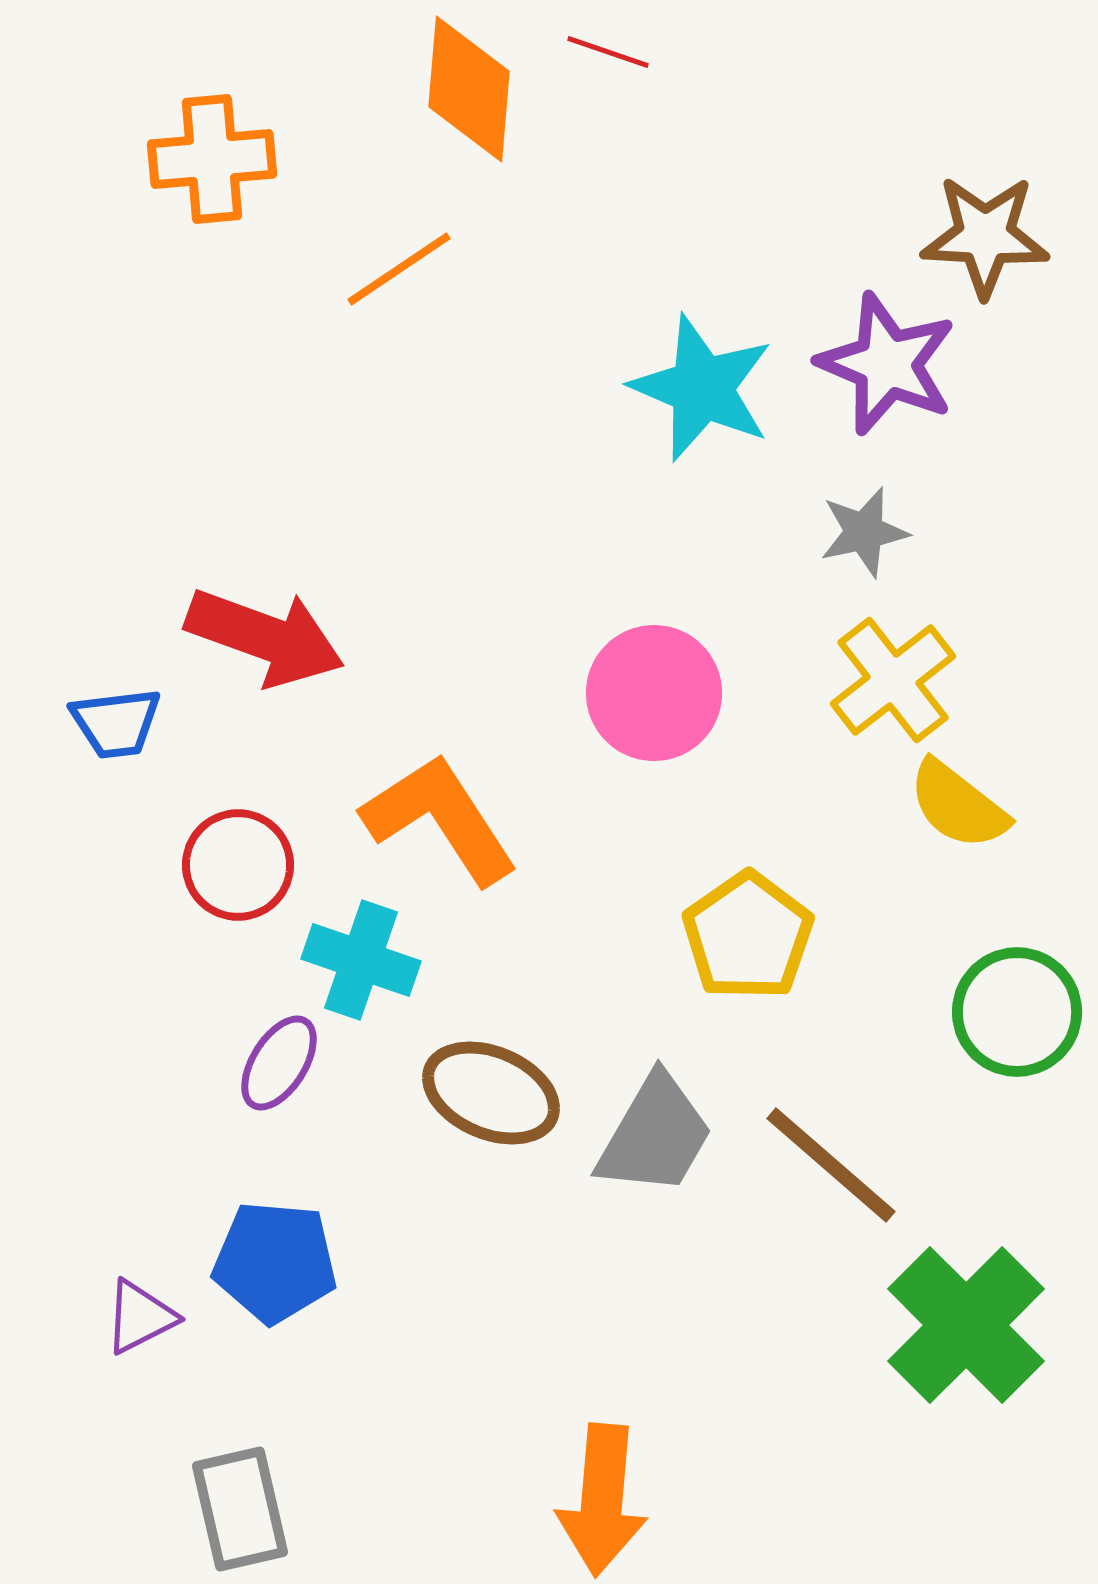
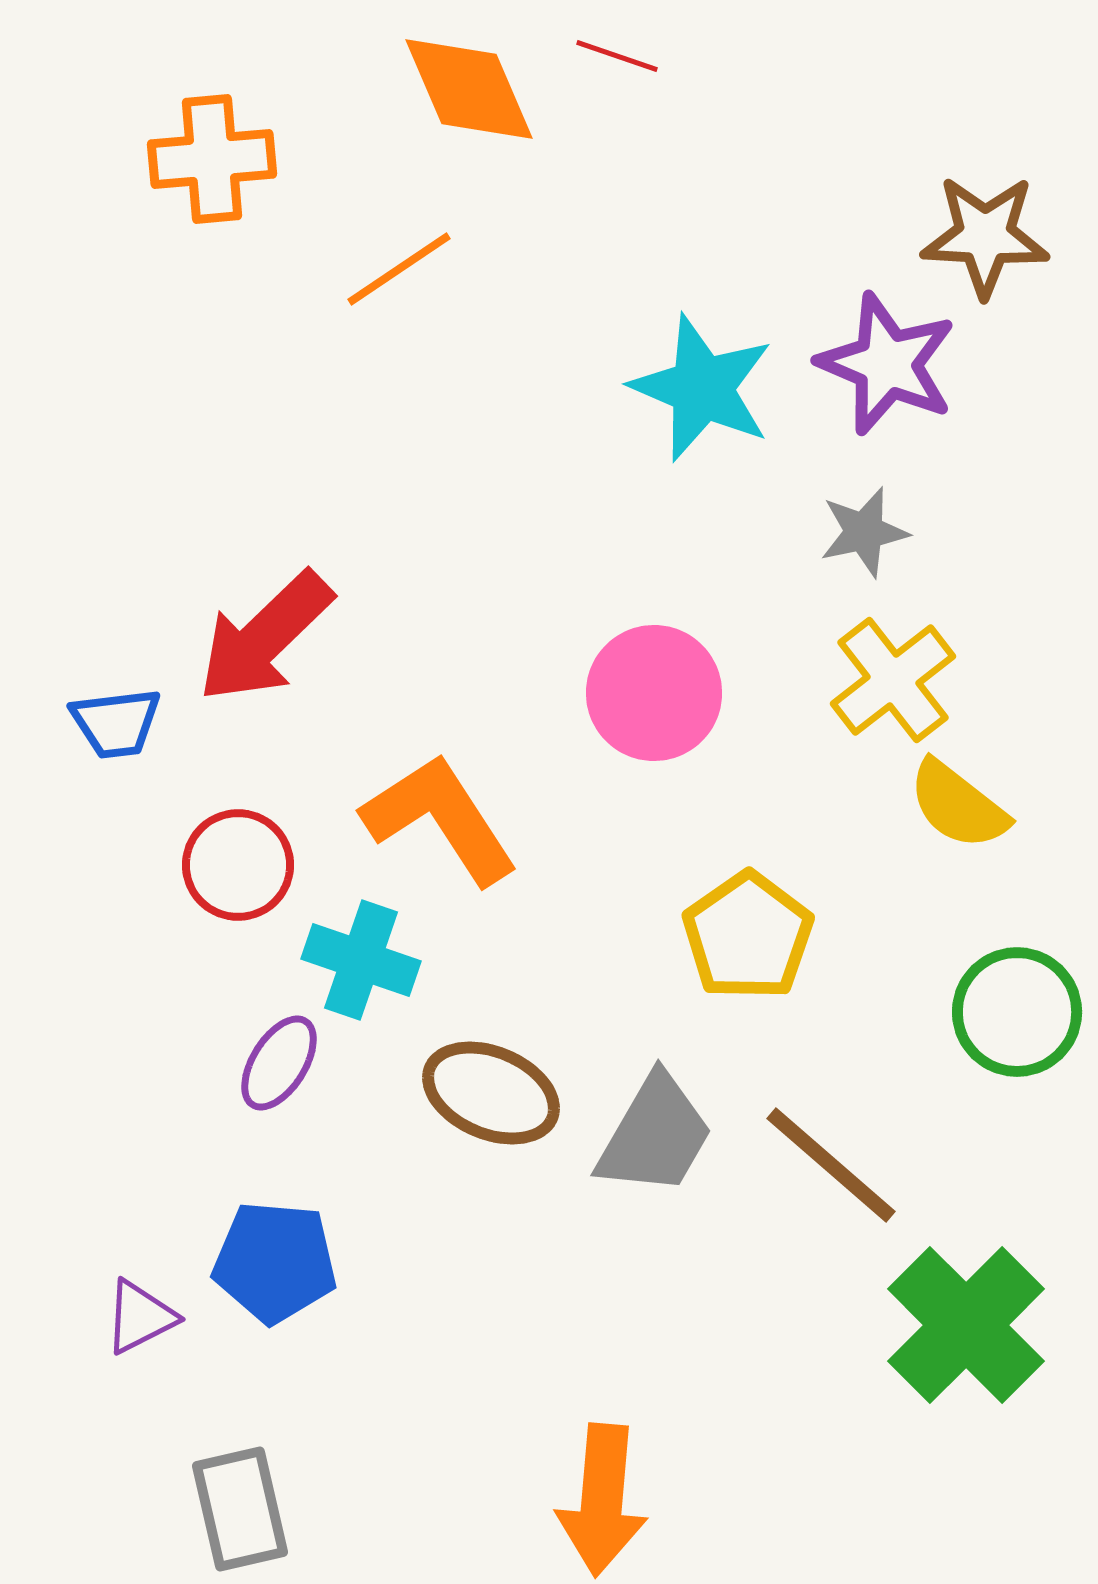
red line: moved 9 px right, 4 px down
orange diamond: rotated 28 degrees counterclockwise
red arrow: rotated 116 degrees clockwise
